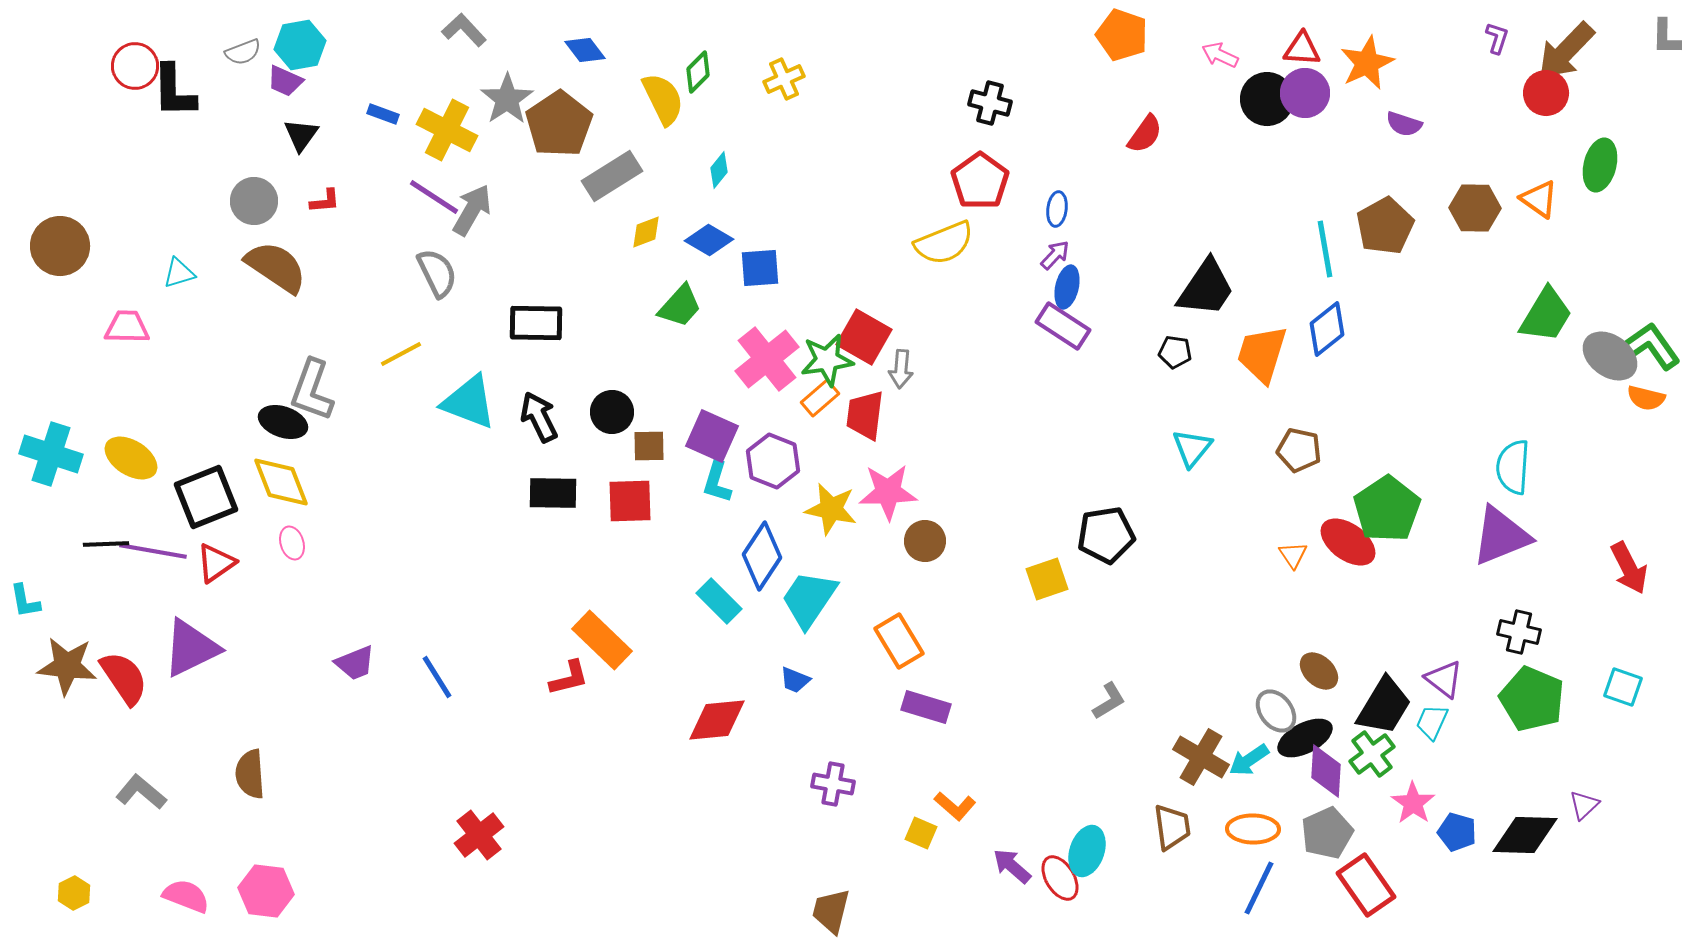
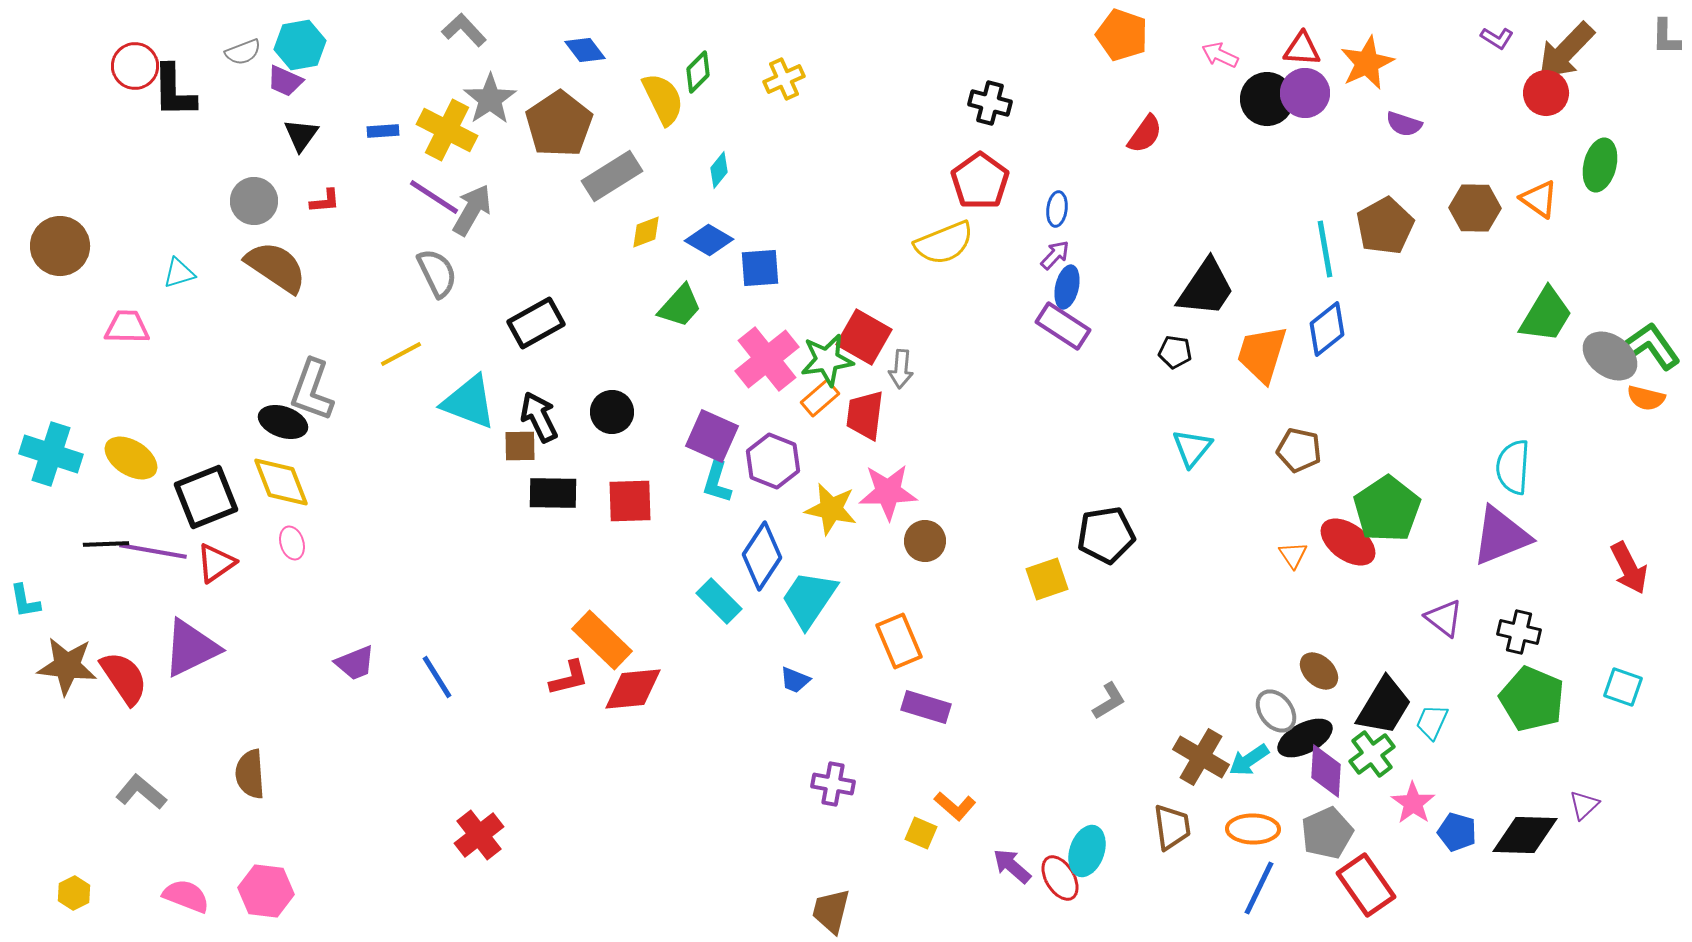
purple L-shape at (1497, 38): rotated 104 degrees clockwise
gray star at (507, 99): moved 17 px left
blue rectangle at (383, 114): moved 17 px down; rotated 24 degrees counterclockwise
black rectangle at (536, 323): rotated 30 degrees counterclockwise
brown square at (649, 446): moved 129 px left
orange rectangle at (899, 641): rotated 8 degrees clockwise
purple triangle at (1444, 679): moved 61 px up
red diamond at (717, 720): moved 84 px left, 31 px up
